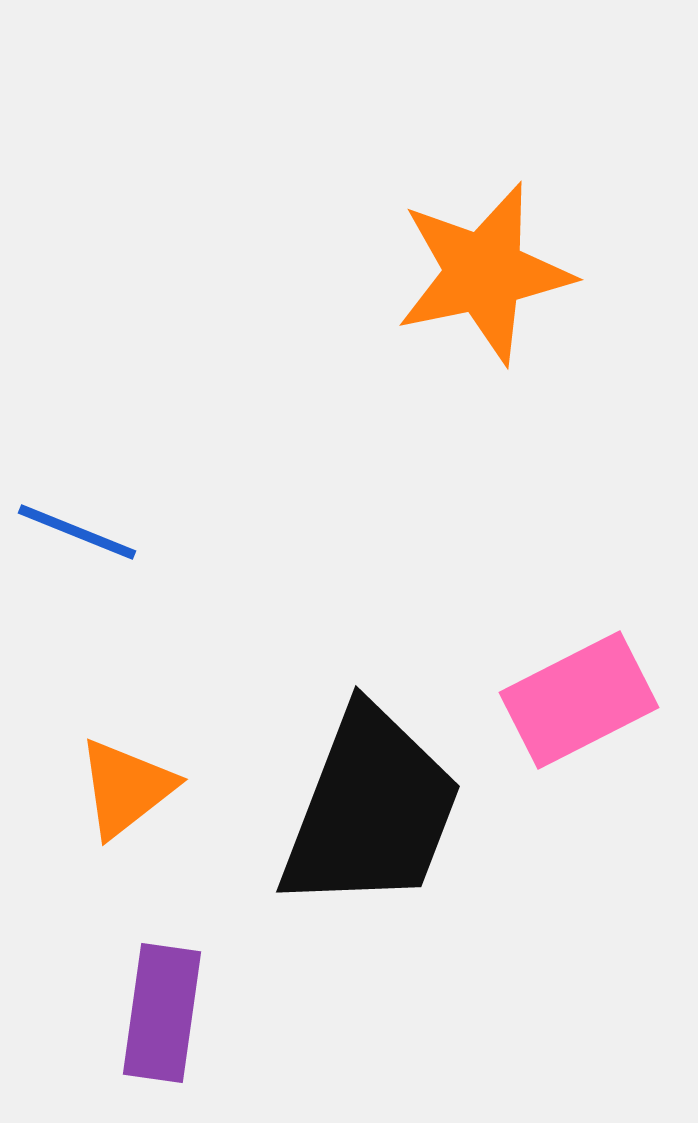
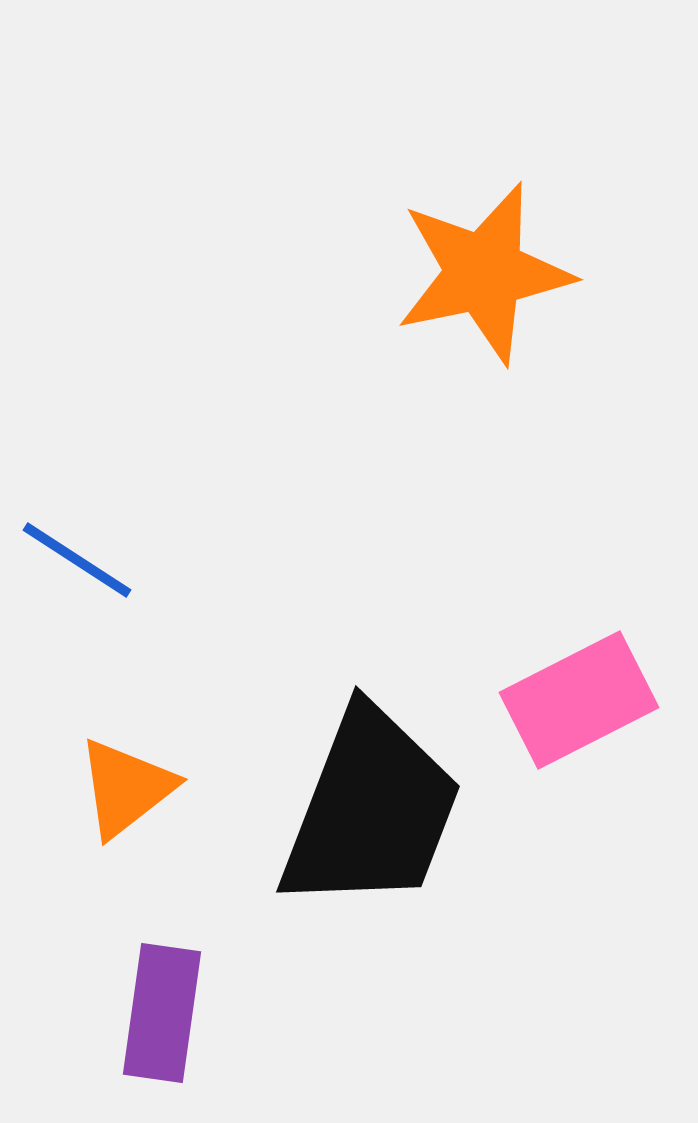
blue line: moved 28 px down; rotated 11 degrees clockwise
